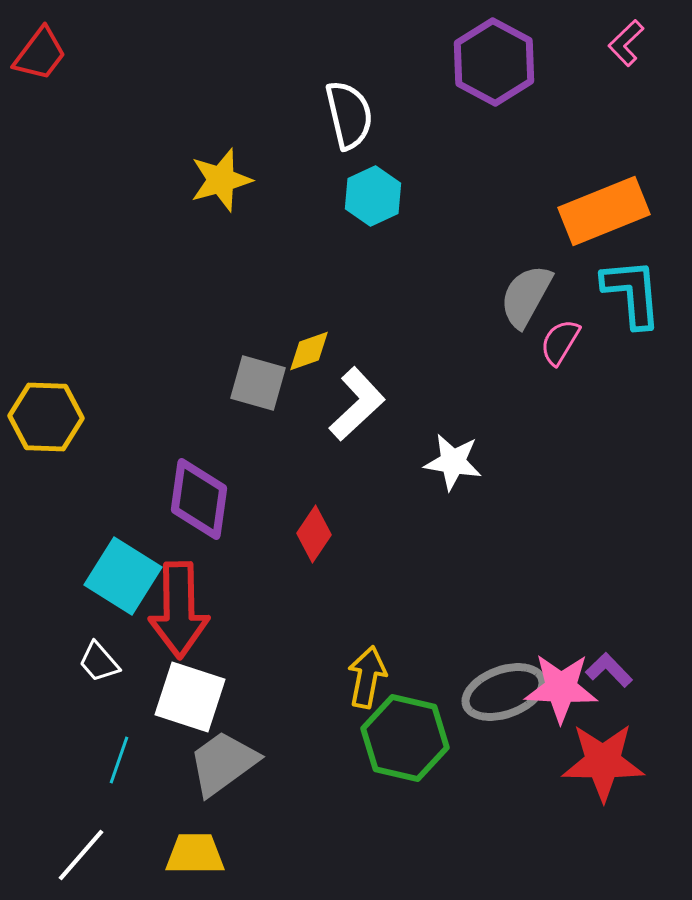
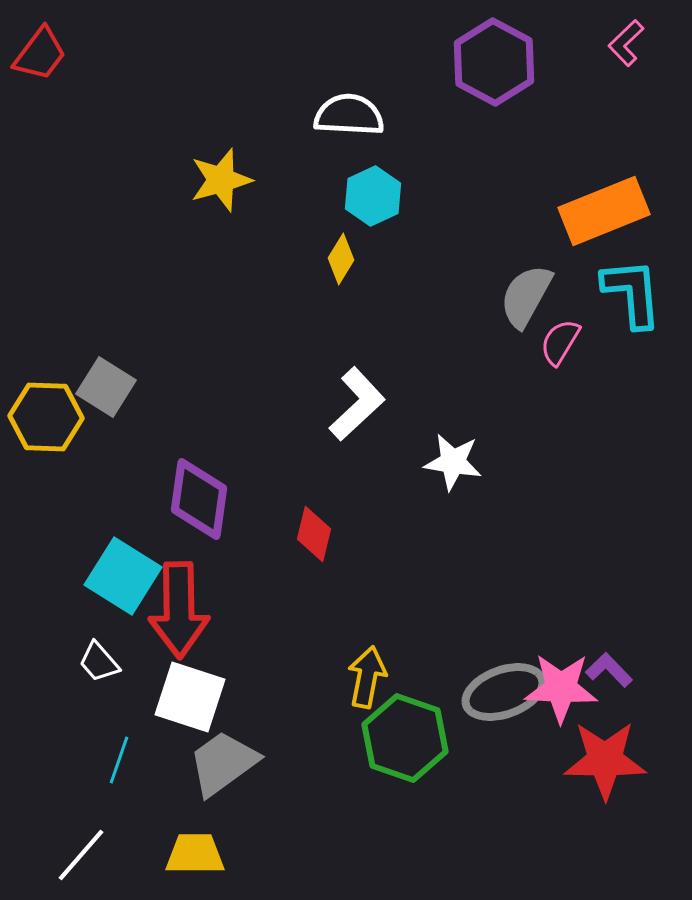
white semicircle: rotated 74 degrees counterclockwise
yellow diamond: moved 32 px right, 92 px up; rotated 39 degrees counterclockwise
gray square: moved 152 px left, 4 px down; rotated 16 degrees clockwise
red diamond: rotated 20 degrees counterclockwise
green hexagon: rotated 6 degrees clockwise
red star: moved 2 px right, 2 px up
